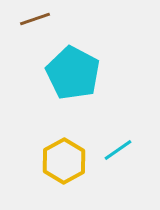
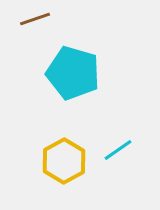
cyan pentagon: rotated 12 degrees counterclockwise
